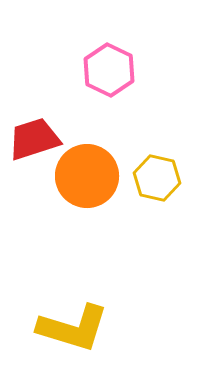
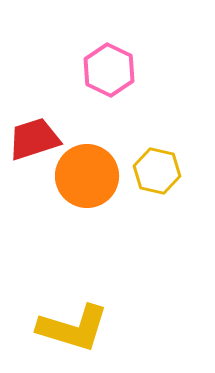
yellow hexagon: moved 7 px up
